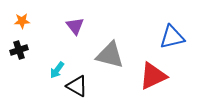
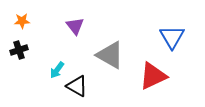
blue triangle: rotated 48 degrees counterclockwise
gray triangle: rotated 16 degrees clockwise
